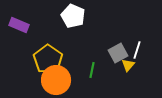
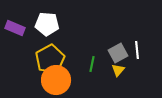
white pentagon: moved 26 px left, 8 px down; rotated 20 degrees counterclockwise
purple rectangle: moved 4 px left, 3 px down
white line: rotated 24 degrees counterclockwise
yellow pentagon: moved 2 px right; rotated 8 degrees clockwise
yellow triangle: moved 10 px left, 5 px down
green line: moved 6 px up
